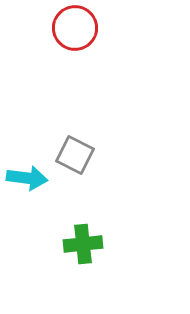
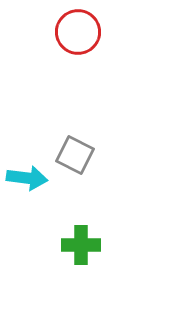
red circle: moved 3 px right, 4 px down
green cross: moved 2 px left, 1 px down; rotated 6 degrees clockwise
